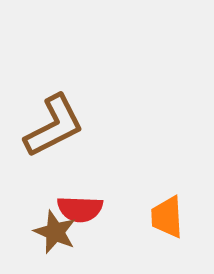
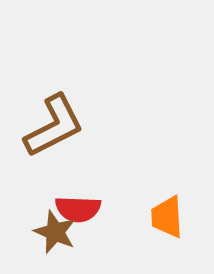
red semicircle: moved 2 px left
